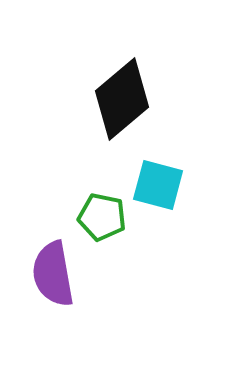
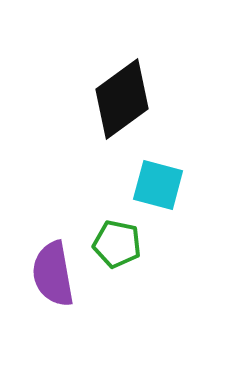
black diamond: rotated 4 degrees clockwise
green pentagon: moved 15 px right, 27 px down
